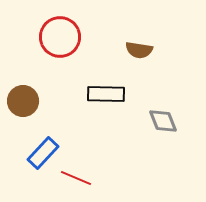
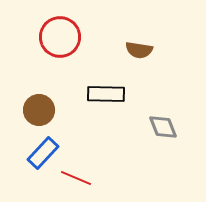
brown circle: moved 16 px right, 9 px down
gray diamond: moved 6 px down
